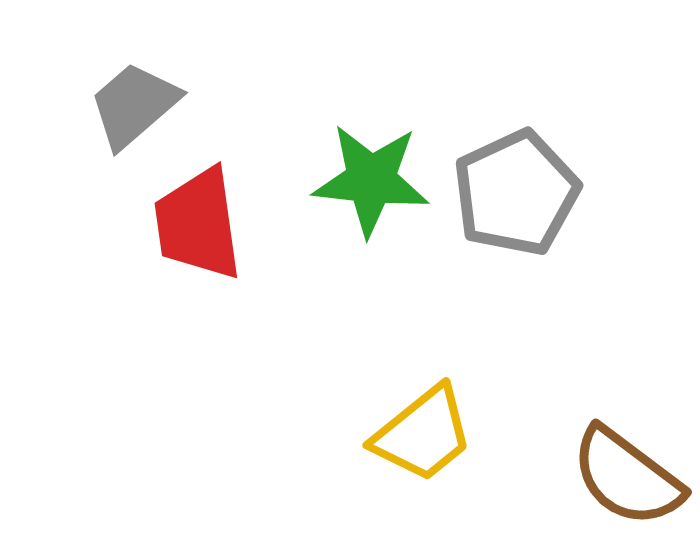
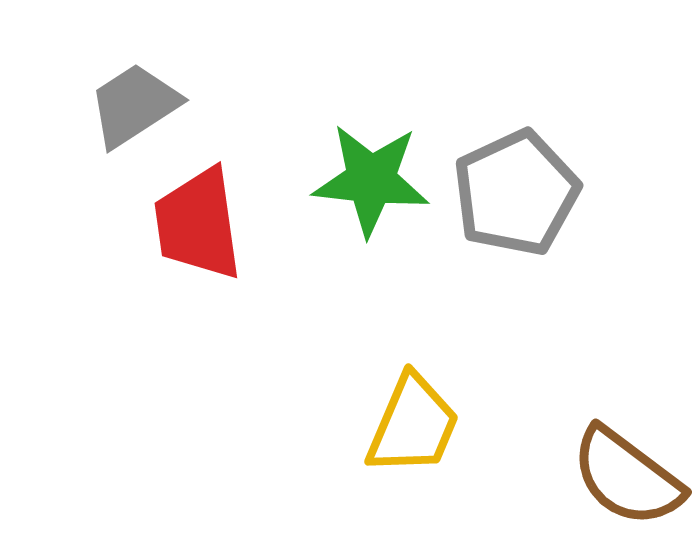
gray trapezoid: rotated 8 degrees clockwise
yellow trapezoid: moved 10 px left, 9 px up; rotated 28 degrees counterclockwise
